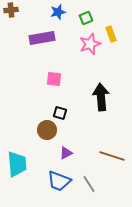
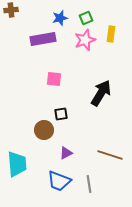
blue star: moved 2 px right, 6 px down
yellow rectangle: rotated 28 degrees clockwise
purple rectangle: moved 1 px right, 1 px down
pink star: moved 5 px left, 4 px up
black arrow: moved 4 px up; rotated 36 degrees clockwise
black square: moved 1 px right, 1 px down; rotated 24 degrees counterclockwise
brown circle: moved 3 px left
brown line: moved 2 px left, 1 px up
gray line: rotated 24 degrees clockwise
